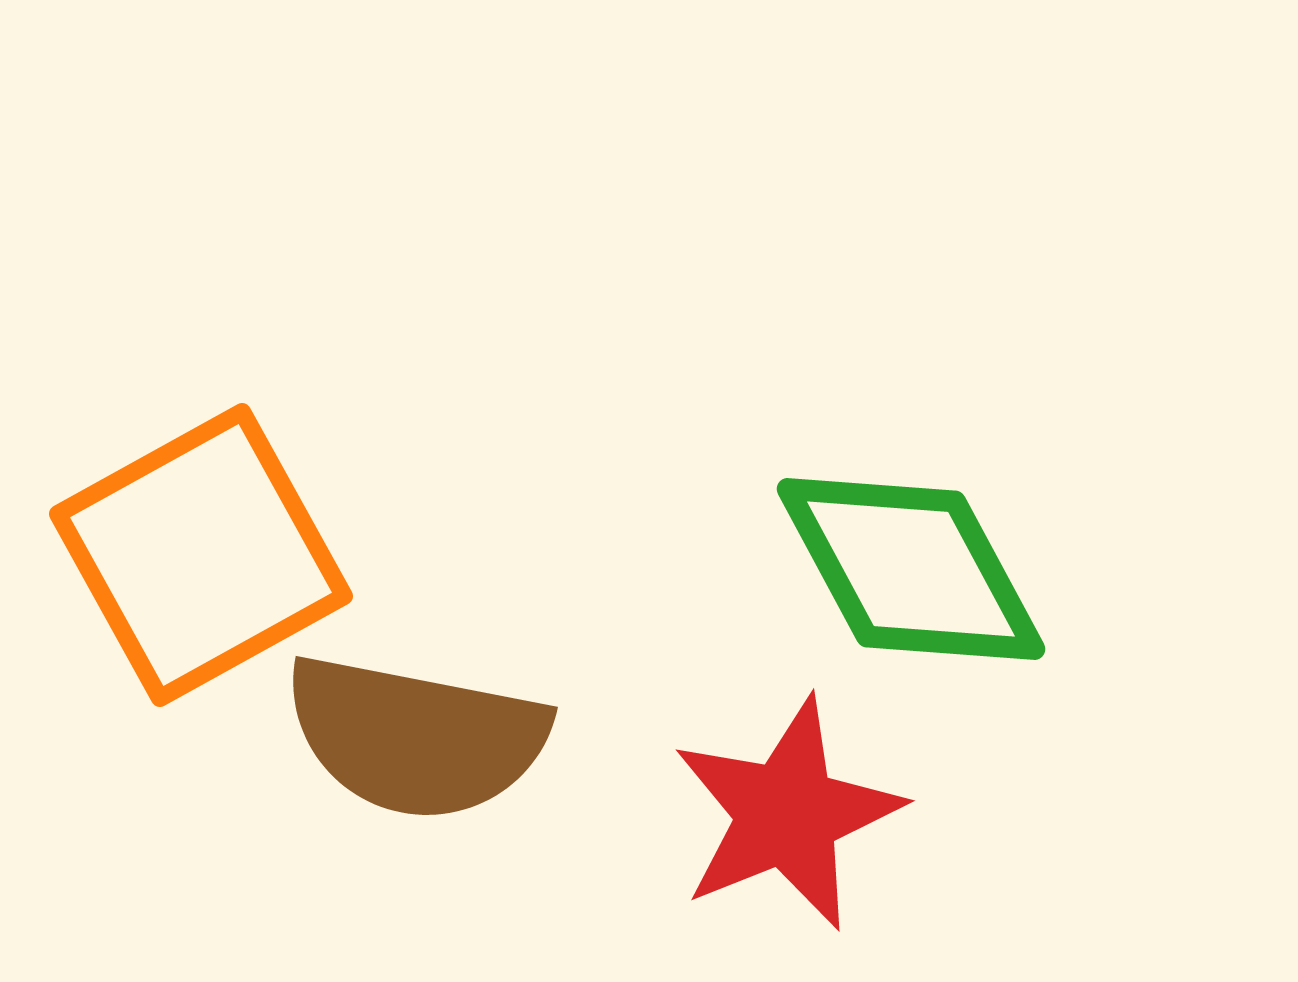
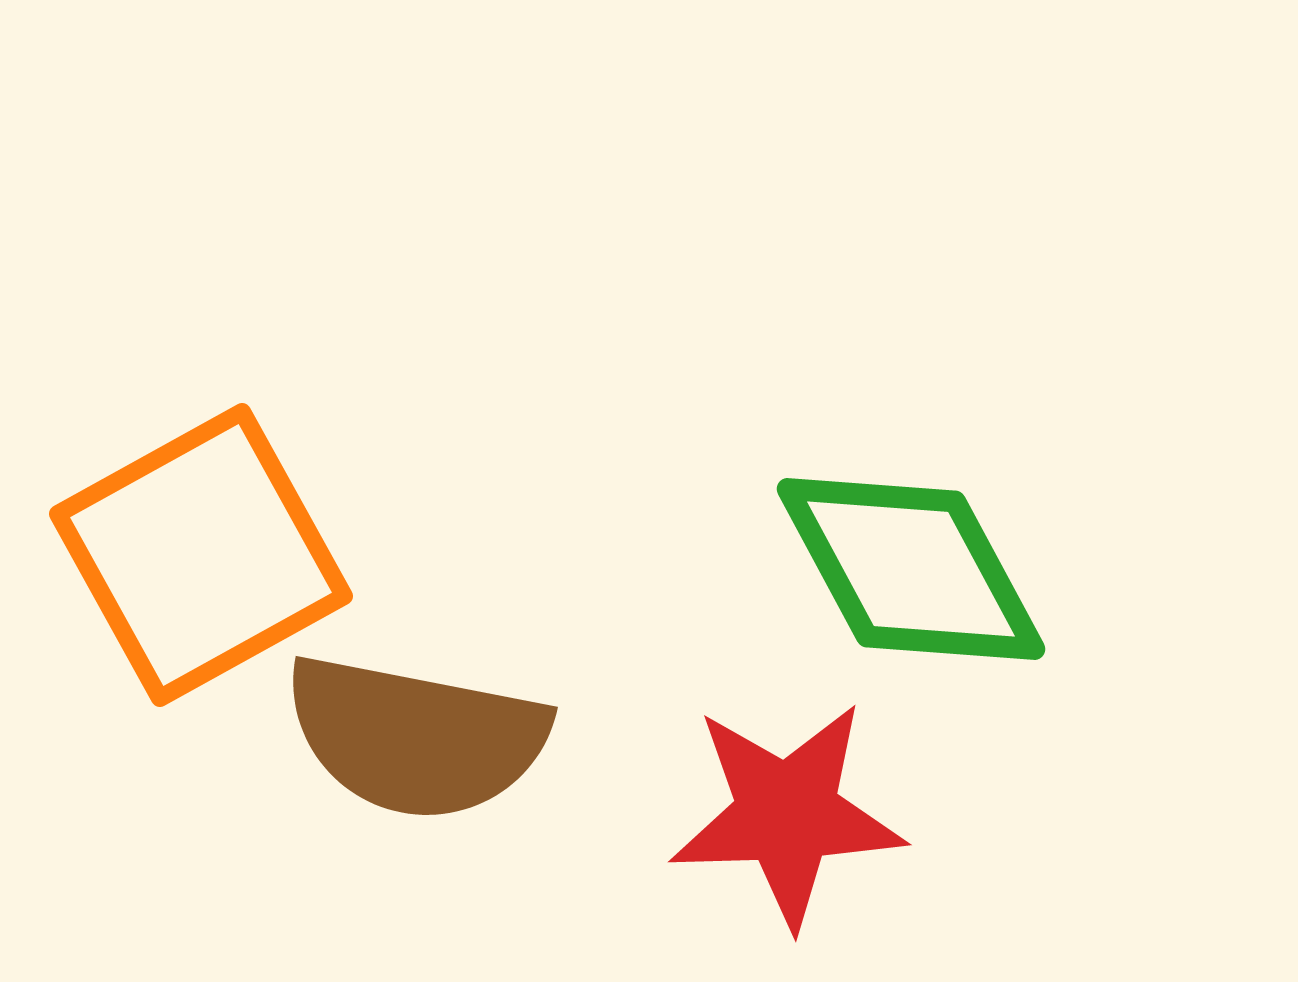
red star: rotated 20 degrees clockwise
